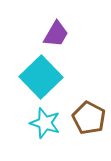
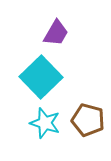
purple trapezoid: moved 1 px up
brown pentagon: moved 1 px left, 2 px down; rotated 12 degrees counterclockwise
